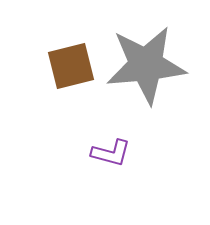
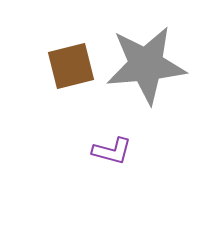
purple L-shape: moved 1 px right, 2 px up
